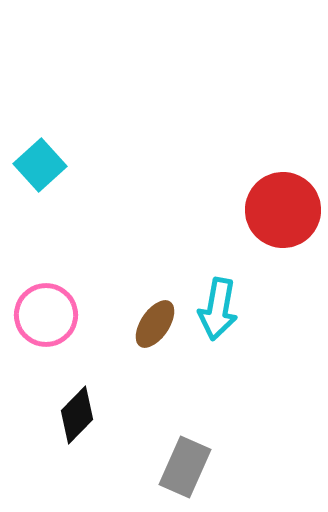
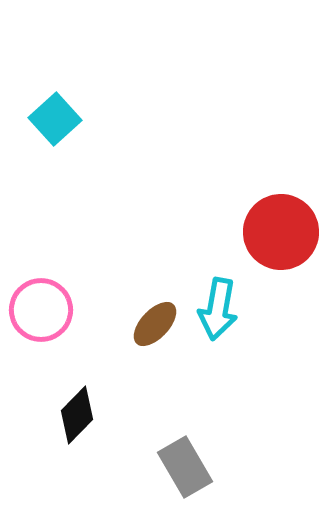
cyan square: moved 15 px right, 46 px up
red circle: moved 2 px left, 22 px down
pink circle: moved 5 px left, 5 px up
brown ellipse: rotated 9 degrees clockwise
gray rectangle: rotated 54 degrees counterclockwise
